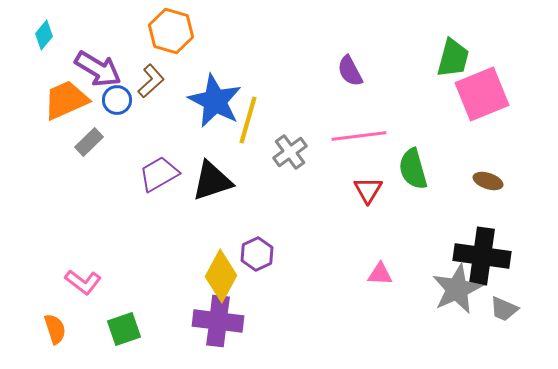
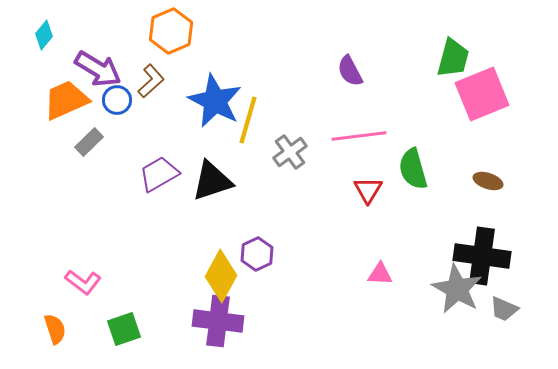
orange hexagon: rotated 21 degrees clockwise
gray star: rotated 18 degrees counterclockwise
